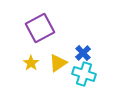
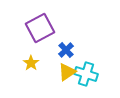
blue cross: moved 17 px left, 3 px up
yellow triangle: moved 9 px right, 9 px down
cyan cross: moved 2 px right
